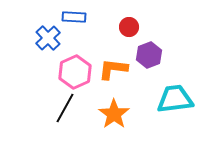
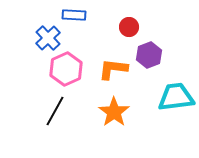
blue rectangle: moved 2 px up
pink hexagon: moved 9 px left, 3 px up
cyan trapezoid: moved 1 px right, 2 px up
black line: moved 10 px left, 3 px down
orange star: moved 2 px up
